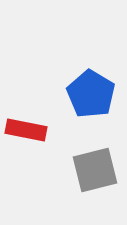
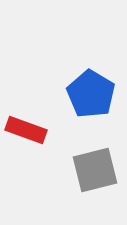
red rectangle: rotated 9 degrees clockwise
